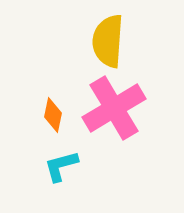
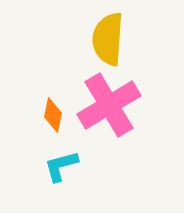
yellow semicircle: moved 2 px up
pink cross: moved 5 px left, 3 px up
